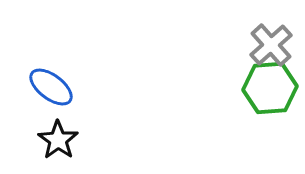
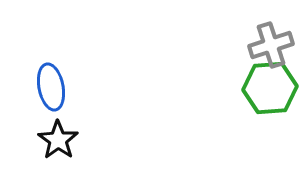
gray cross: rotated 24 degrees clockwise
blue ellipse: rotated 42 degrees clockwise
